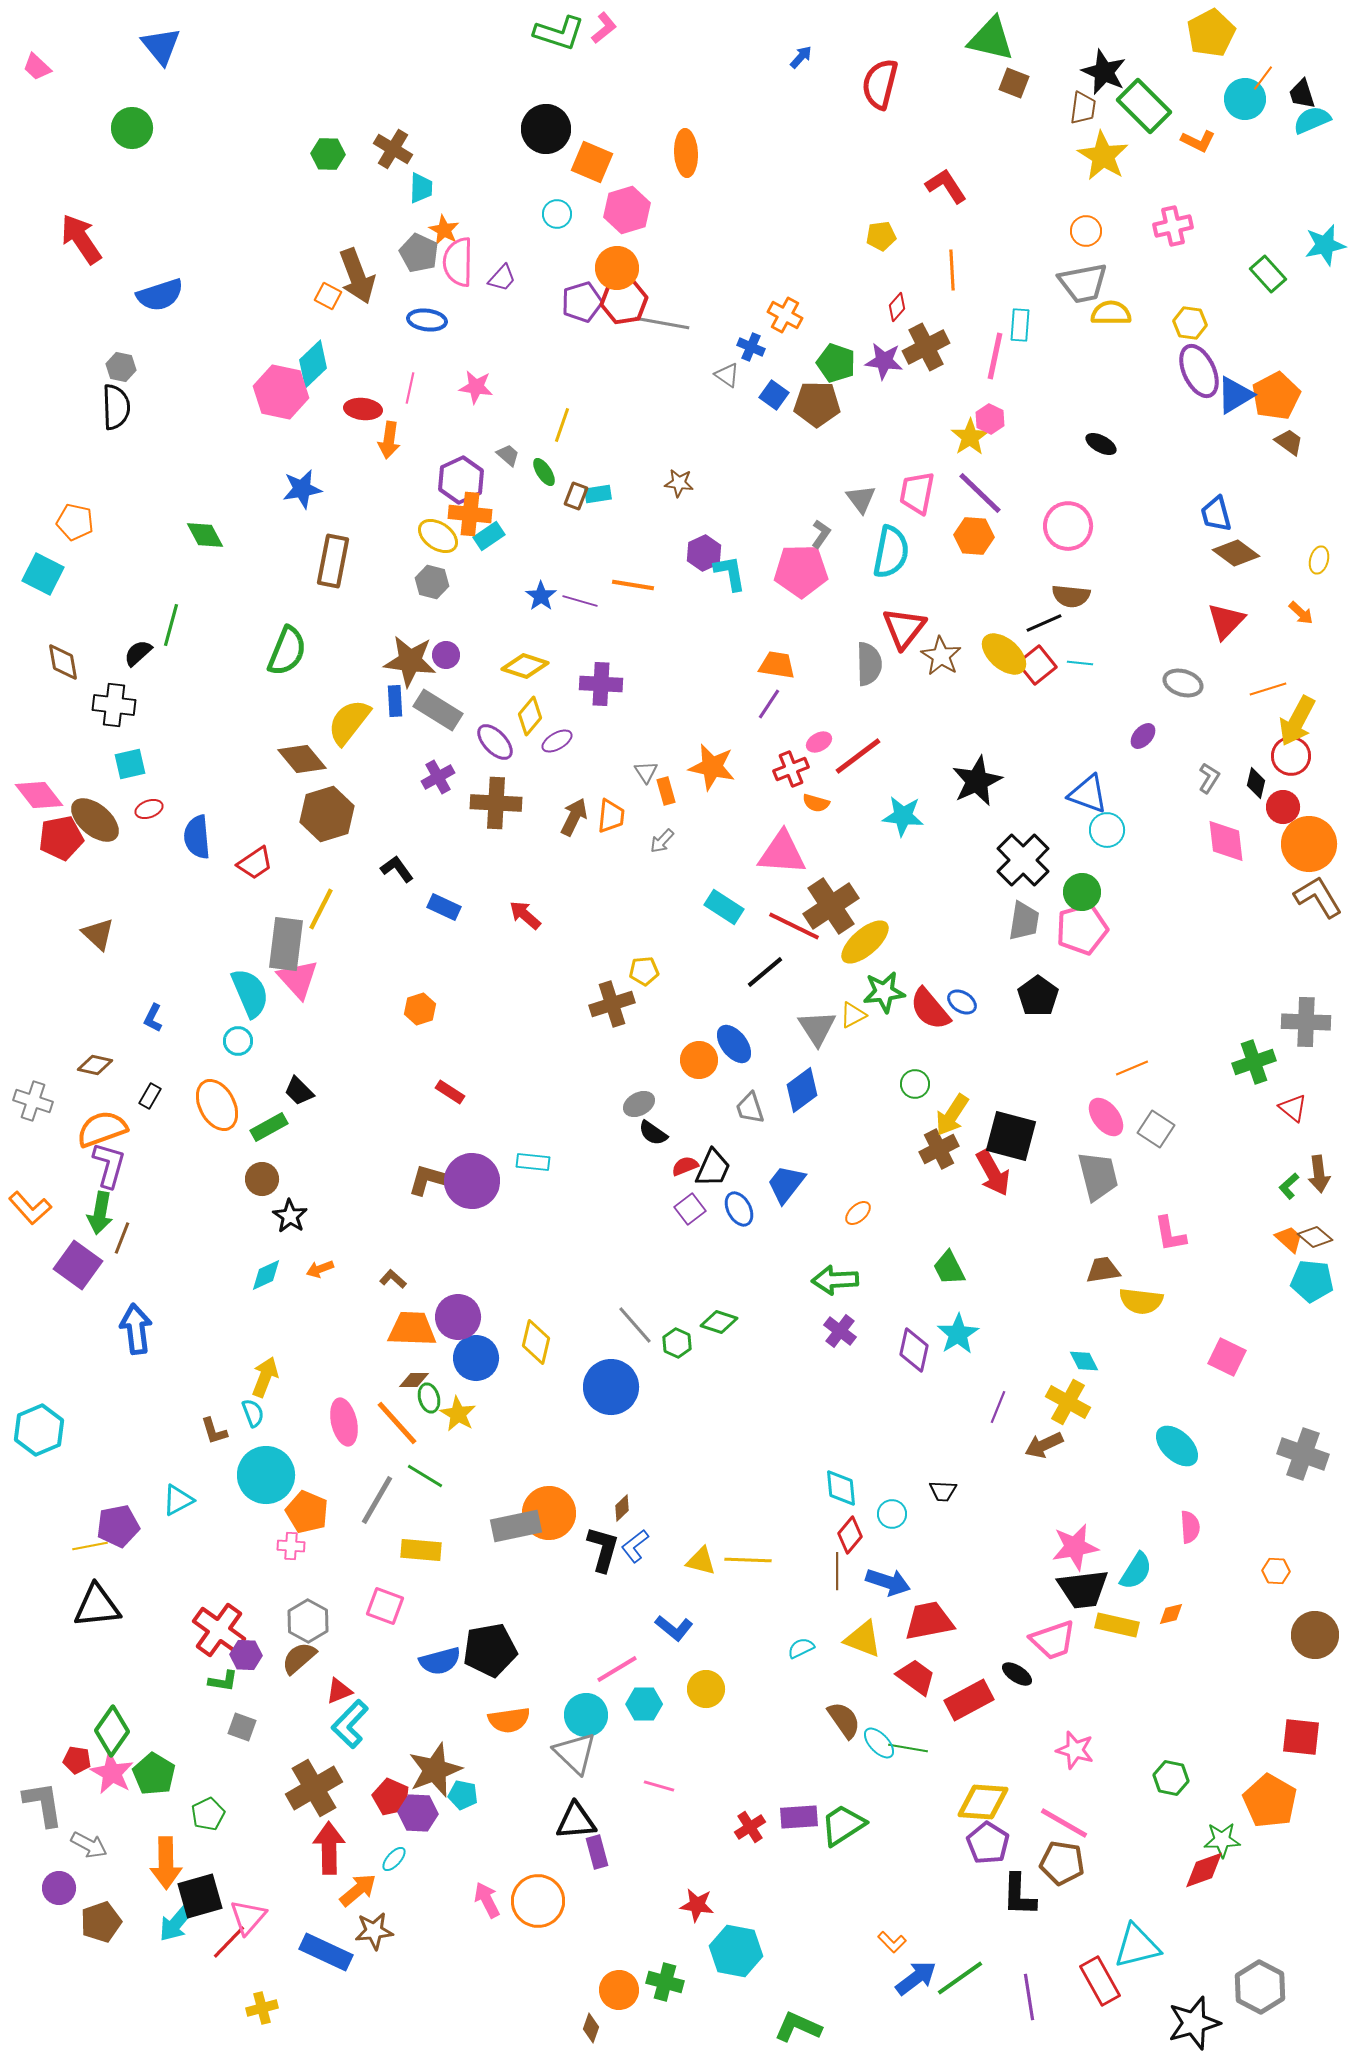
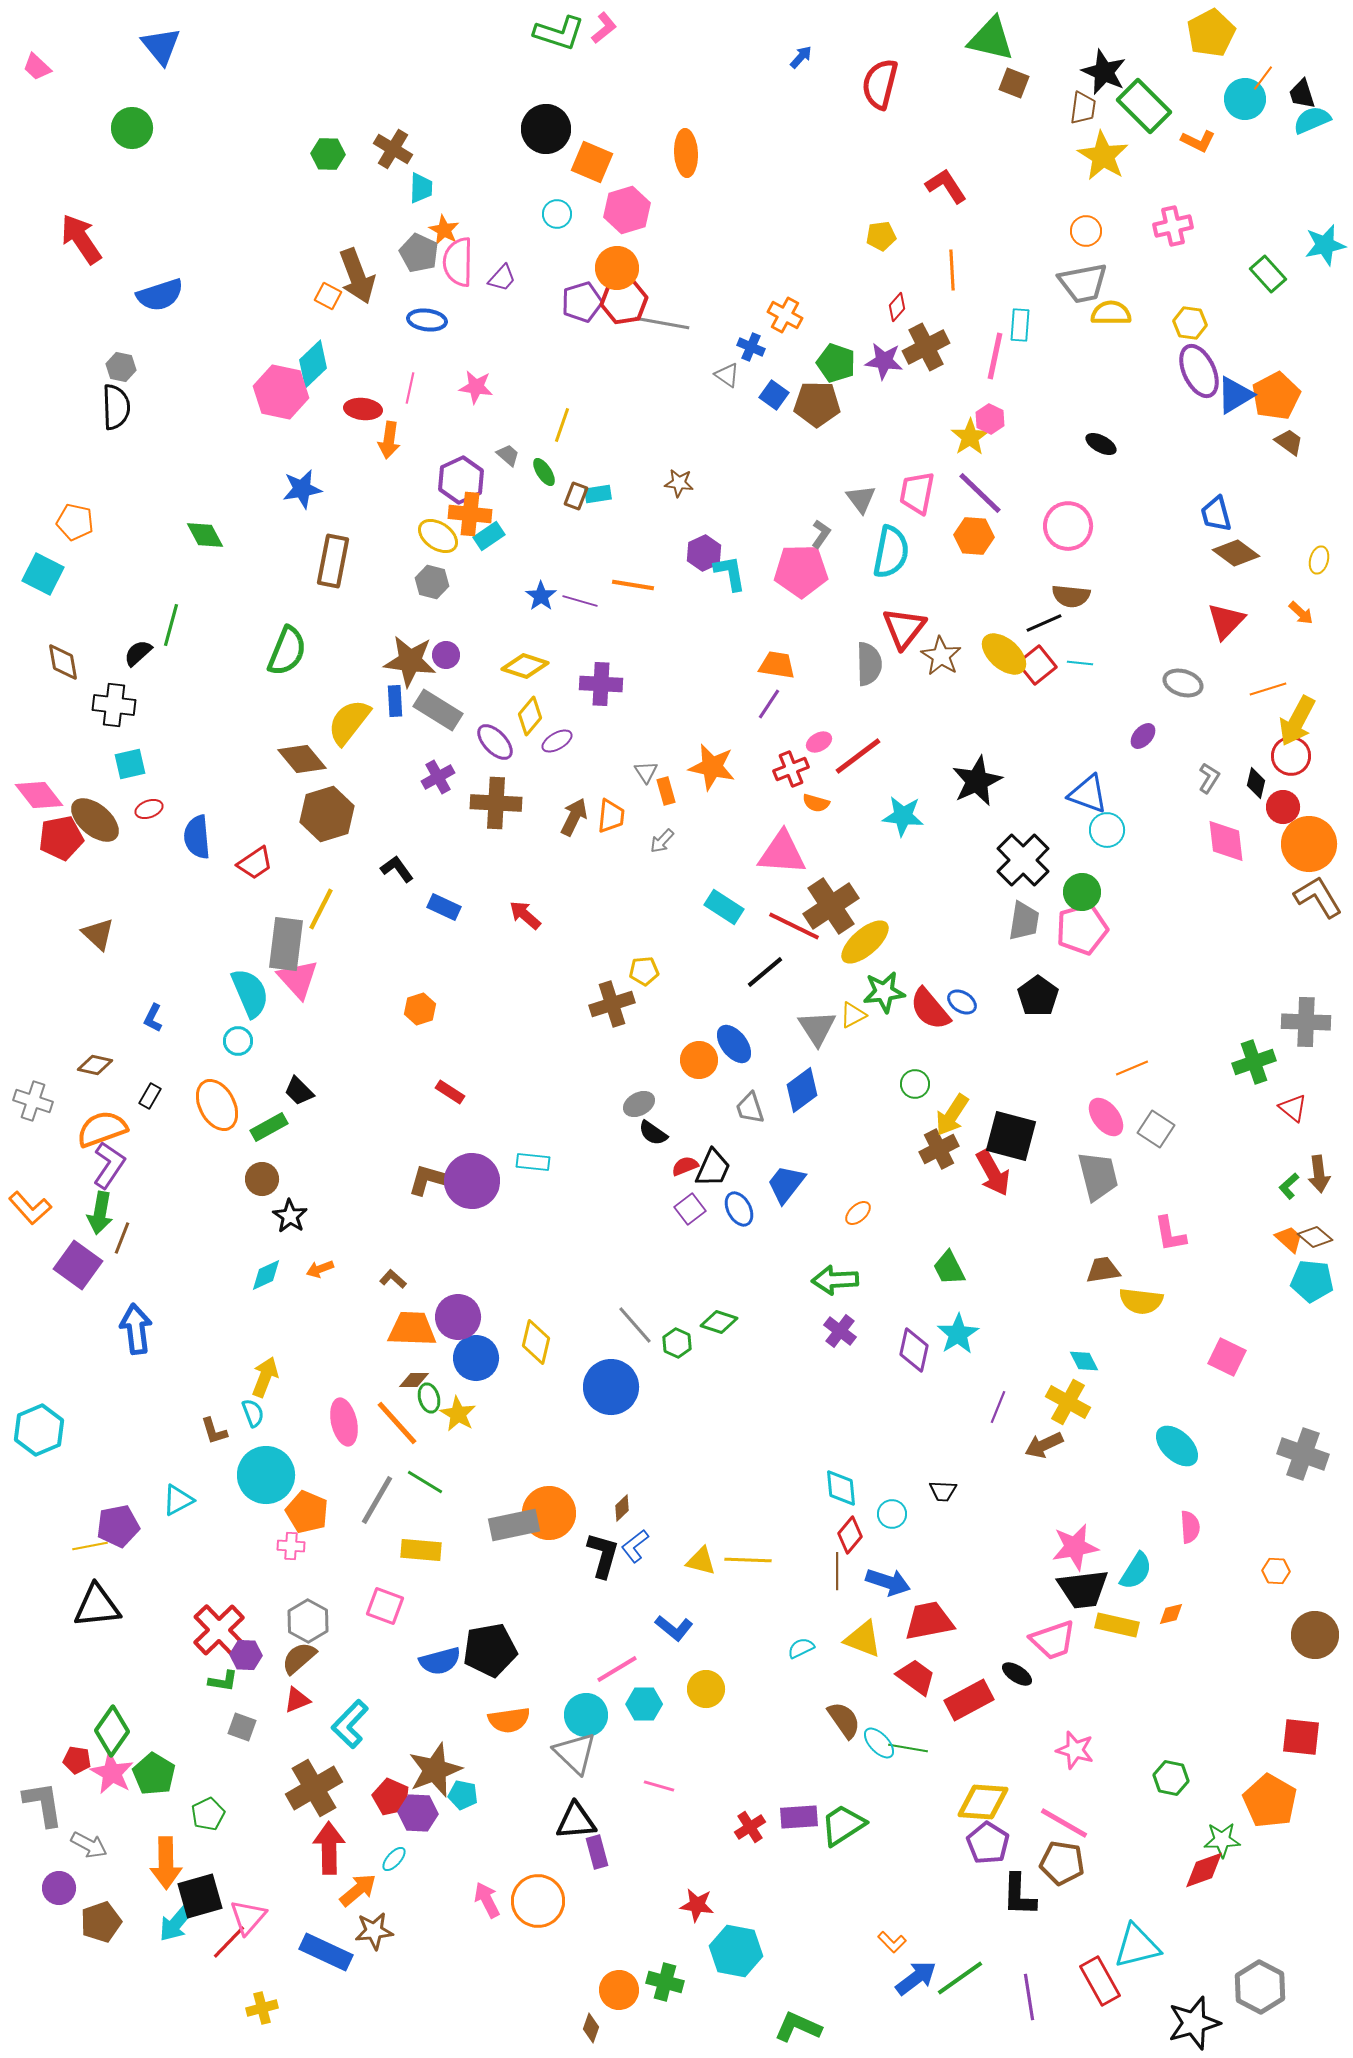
purple L-shape at (109, 1165): rotated 18 degrees clockwise
green line at (425, 1476): moved 6 px down
gray rectangle at (516, 1526): moved 2 px left, 1 px up
black L-shape at (603, 1549): moved 6 px down
red cross at (219, 1630): rotated 10 degrees clockwise
red triangle at (339, 1691): moved 42 px left, 9 px down
